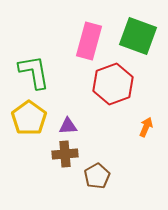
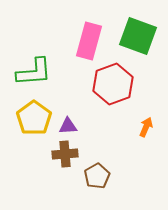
green L-shape: rotated 96 degrees clockwise
yellow pentagon: moved 5 px right
